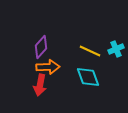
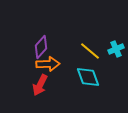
yellow line: rotated 15 degrees clockwise
orange arrow: moved 3 px up
red arrow: rotated 15 degrees clockwise
